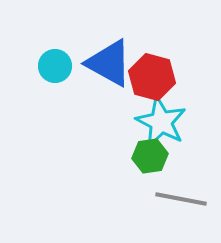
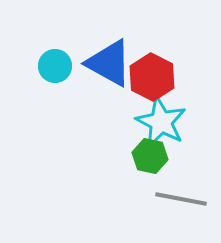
red hexagon: rotated 12 degrees clockwise
green hexagon: rotated 20 degrees clockwise
